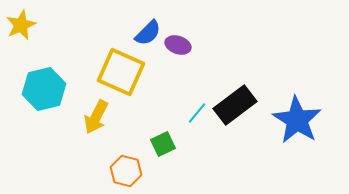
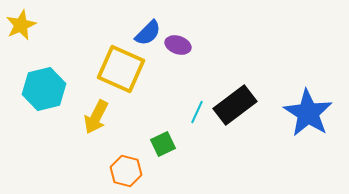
yellow square: moved 3 px up
cyan line: moved 1 px up; rotated 15 degrees counterclockwise
blue star: moved 11 px right, 7 px up
